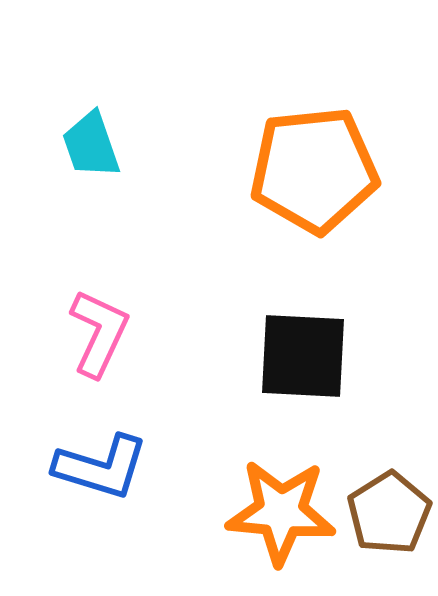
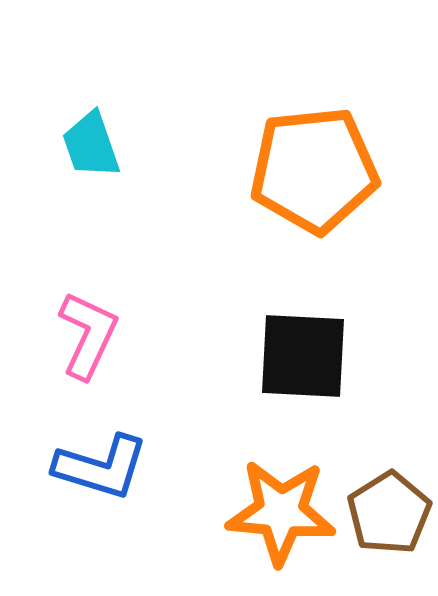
pink L-shape: moved 11 px left, 2 px down
